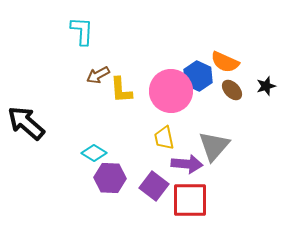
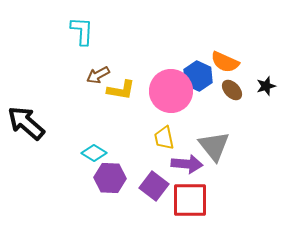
yellow L-shape: rotated 76 degrees counterclockwise
gray triangle: rotated 20 degrees counterclockwise
